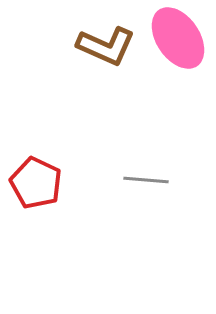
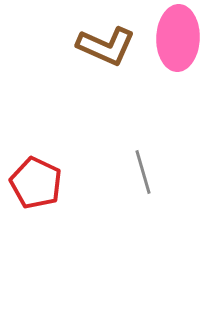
pink ellipse: rotated 36 degrees clockwise
gray line: moved 3 px left, 8 px up; rotated 69 degrees clockwise
